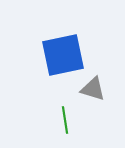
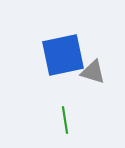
gray triangle: moved 17 px up
